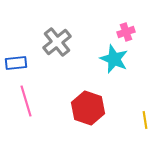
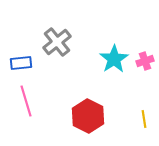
pink cross: moved 19 px right, 29 px down
cyan star: rotated 16 degrees clockwise
blue rectangle: moved 5 px right
red hexagon: moved 8 px down; rotated 8 degrees clockwise
yellow line: moved 1 px left, 1 px up
